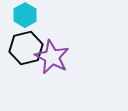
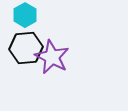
black hexagon: rotated 8 degrees clockwise
